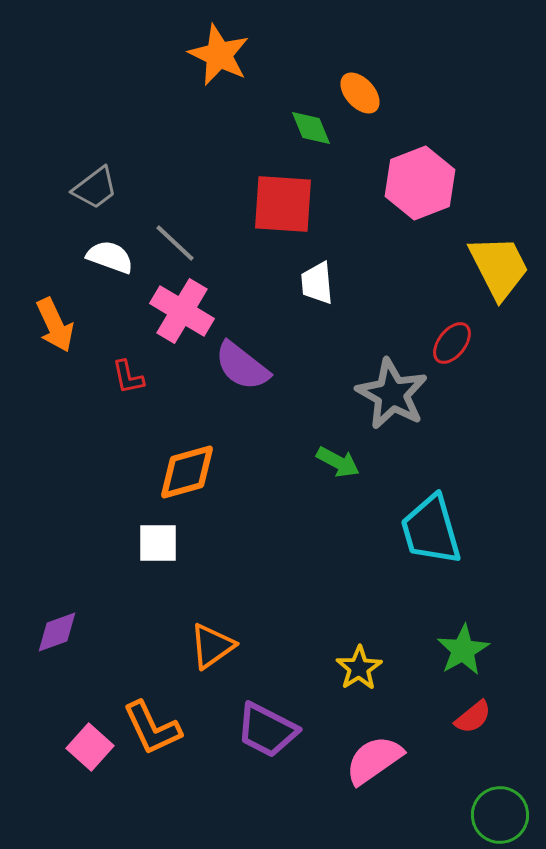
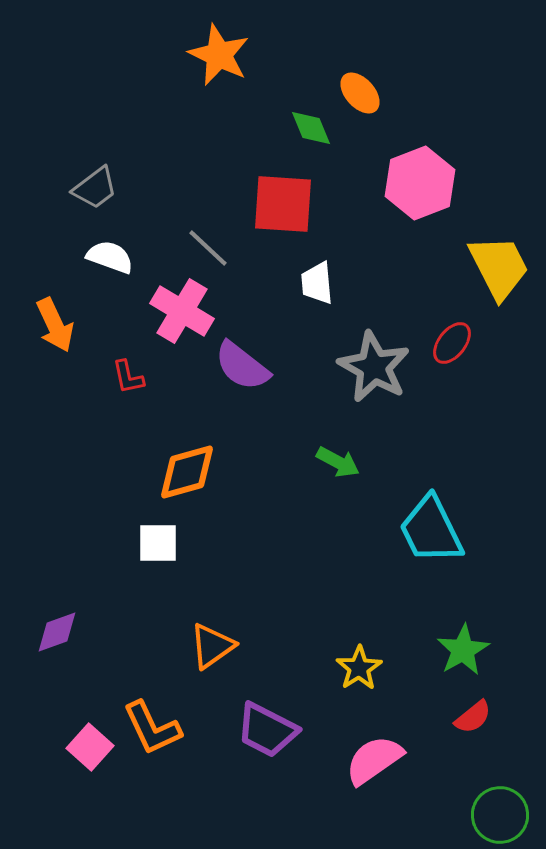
gray line: moved 33 px right, 5 px down
gray star: moved 18 px left, 27 px up
cyan trapezoid: rotated 10 degrees counterclockwise
